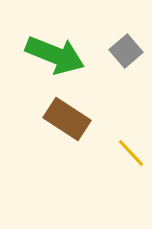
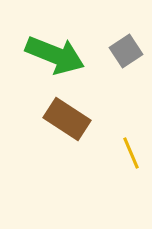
gray square: rotated 8 degrees clockwise
yellow line: rotated 20 degrees clockwise
